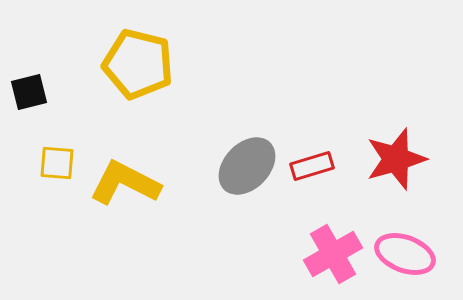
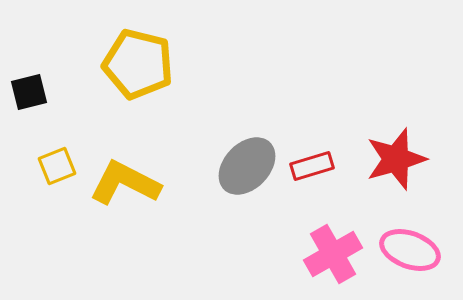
yellow square: moved 3 px down; rotated 27 degrees counterclockwise
pink ellipse: moved 5 px right, 4 px up
